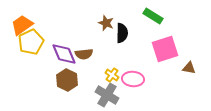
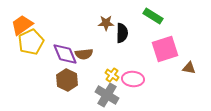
brown star: rotated 21 degrees counterclockwise
purple diamond: moved 1 px right
